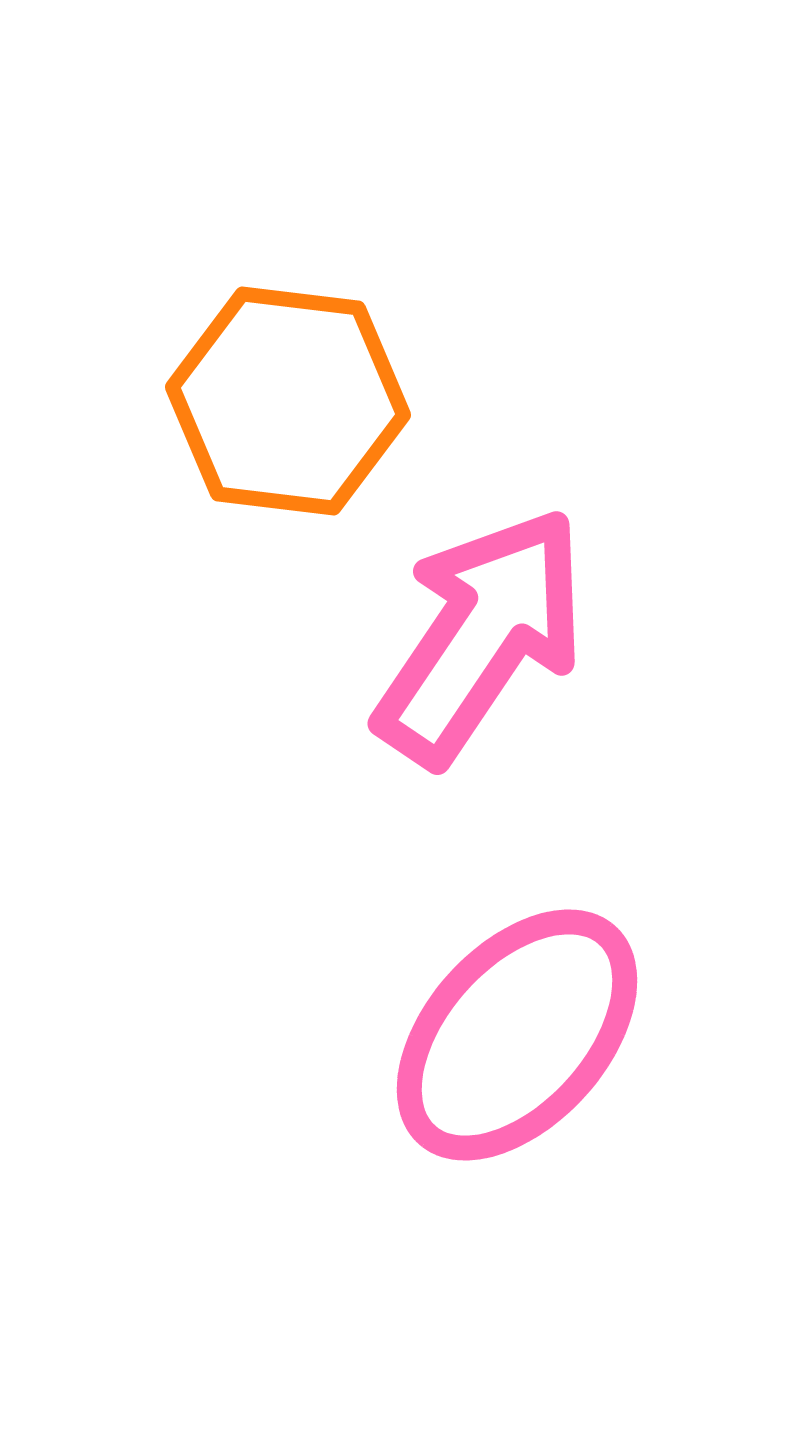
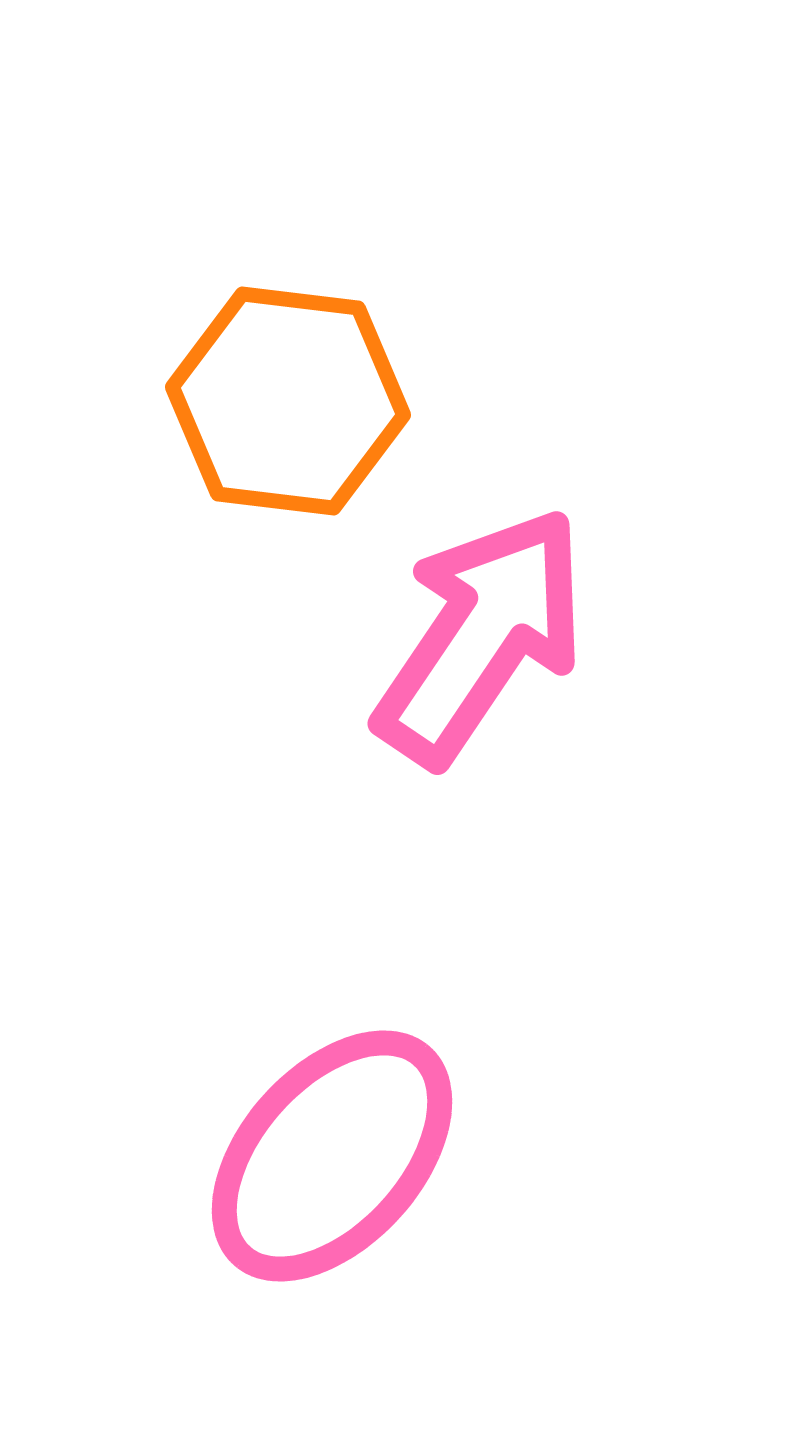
pink ellipse: moved 185 px left, 121 px down
